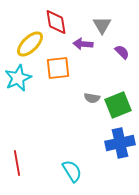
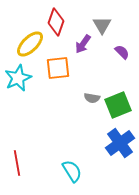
red diamond: rotated 28 degrees clockwise
purple arrow: rotated 60 degrees counterclockwise
blue cross: rotated 24 degrees counterclockwise
